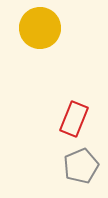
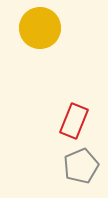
red rectangle: moved 2 px down
